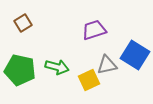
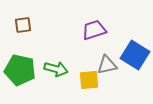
brown square: moved 2 px down; rotated 24 degrees clockwise
green arrow: moved 1 px left, 2 px down
yellow square: rotated 20 degrees clockwise
